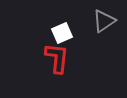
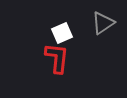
gray triangle: moved 1 px left, 2 px down
